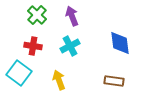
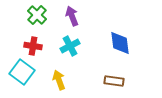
cyan square: moved 3 px right, 1 px up
